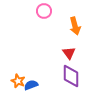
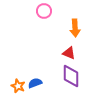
orange arrow: moved 2 px down; rotated 12 degrees clockwise
red triangle: rotated 32 degrees counterclockwise
orange star: moved 5 px down
blue semicircle: moved 4 px right, 2 px up
